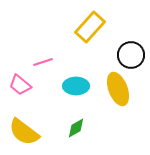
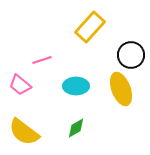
pink line: moved 1 px left, 2 px up
yellow ellipse: moved 3 px right
